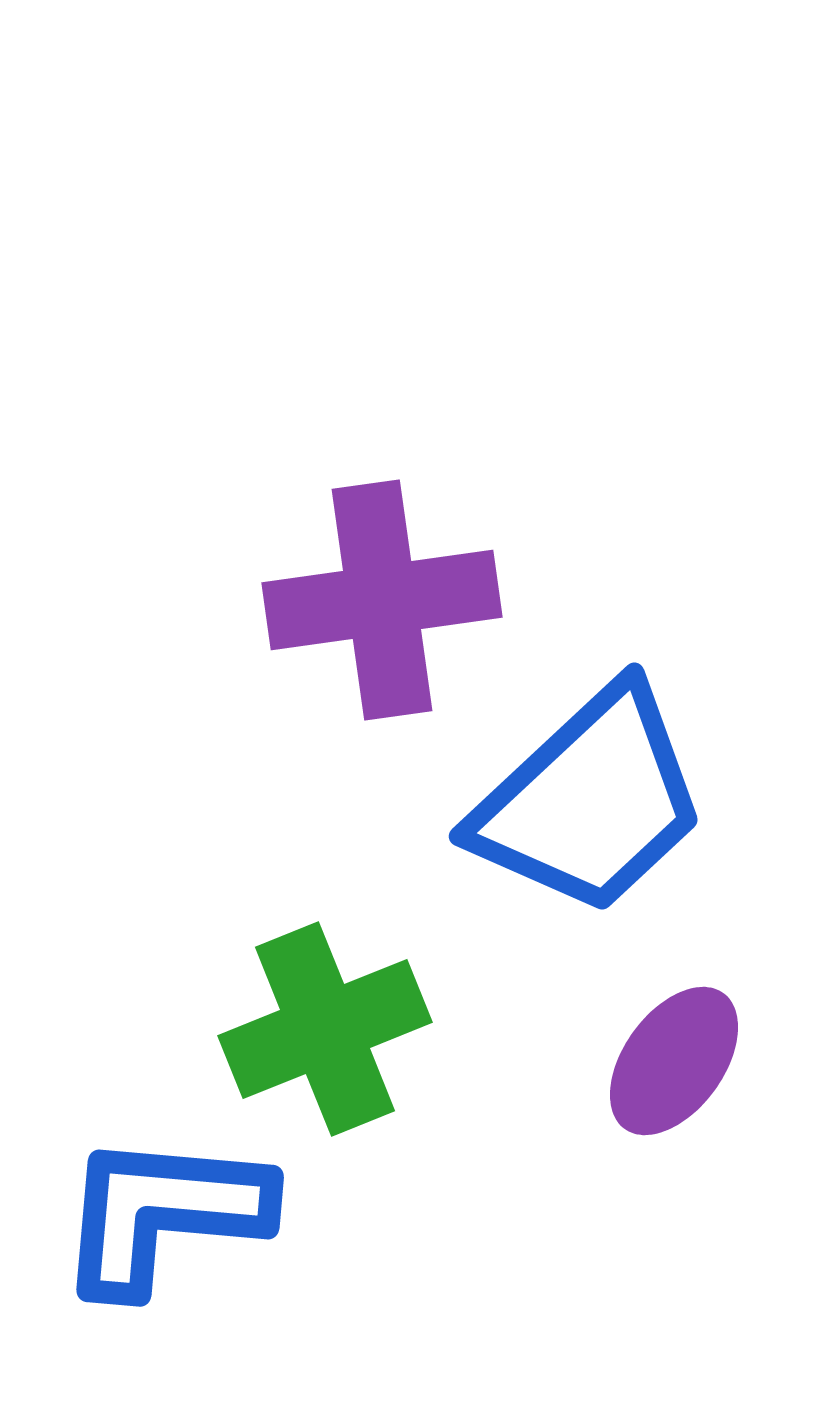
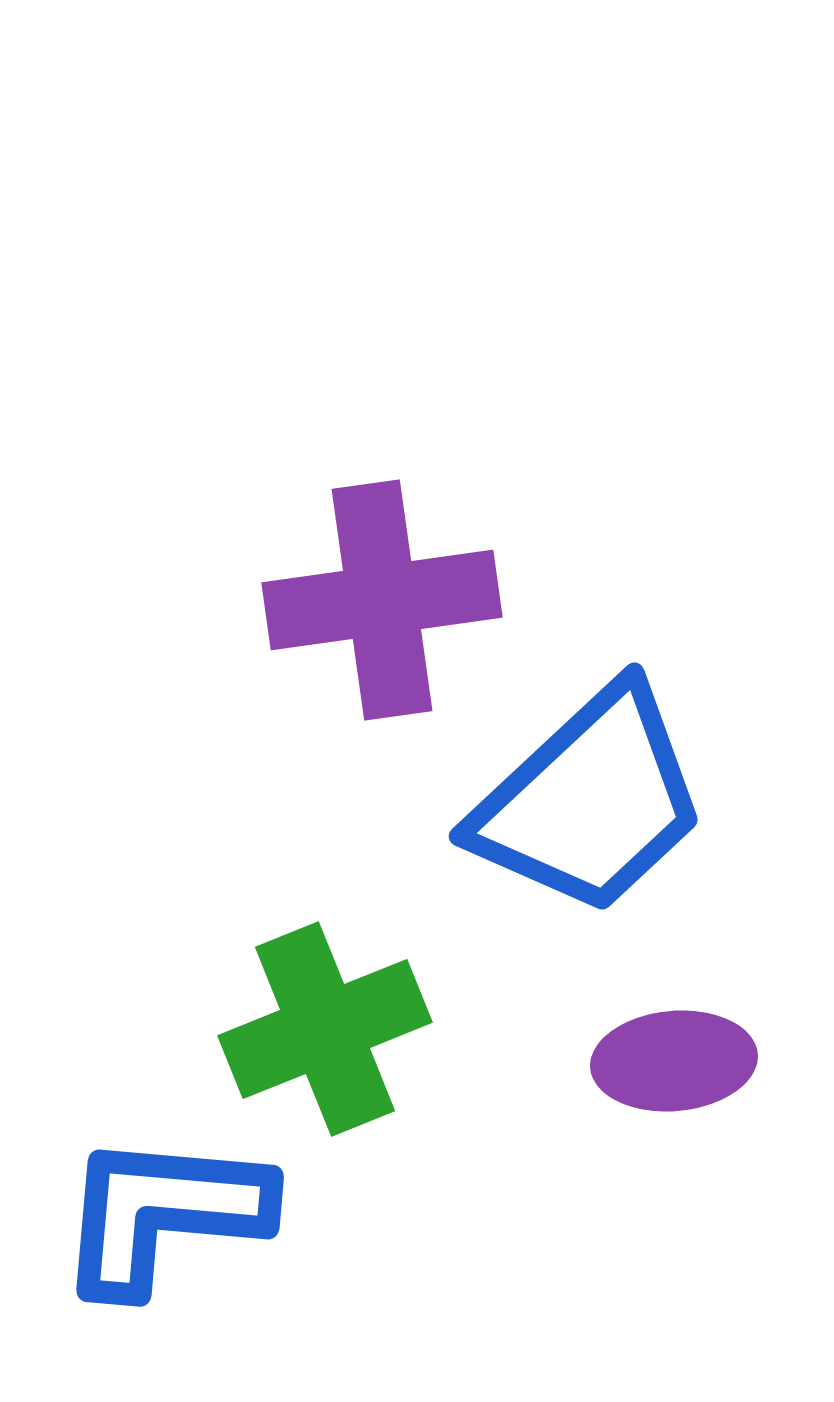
purple ellipse: rotated 49 degrees clockwise
